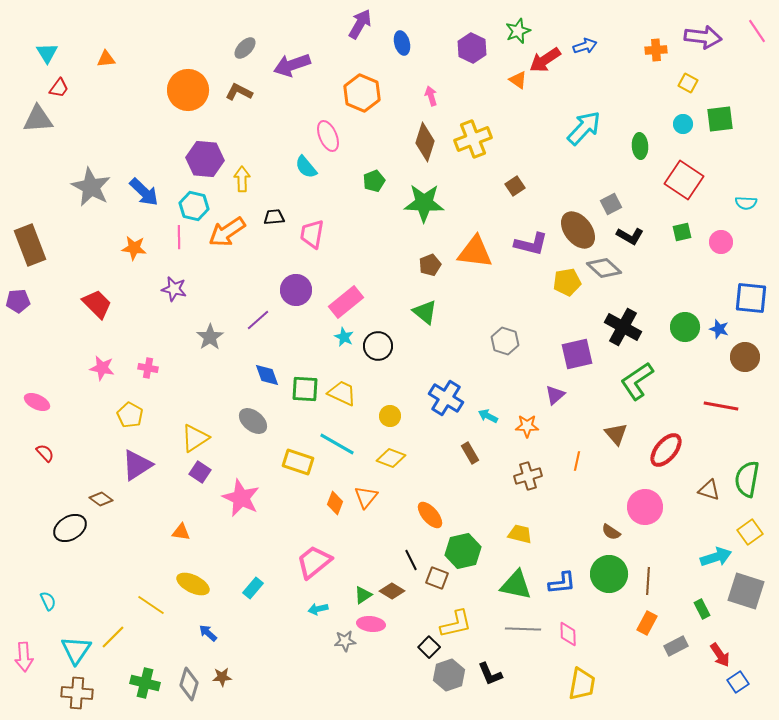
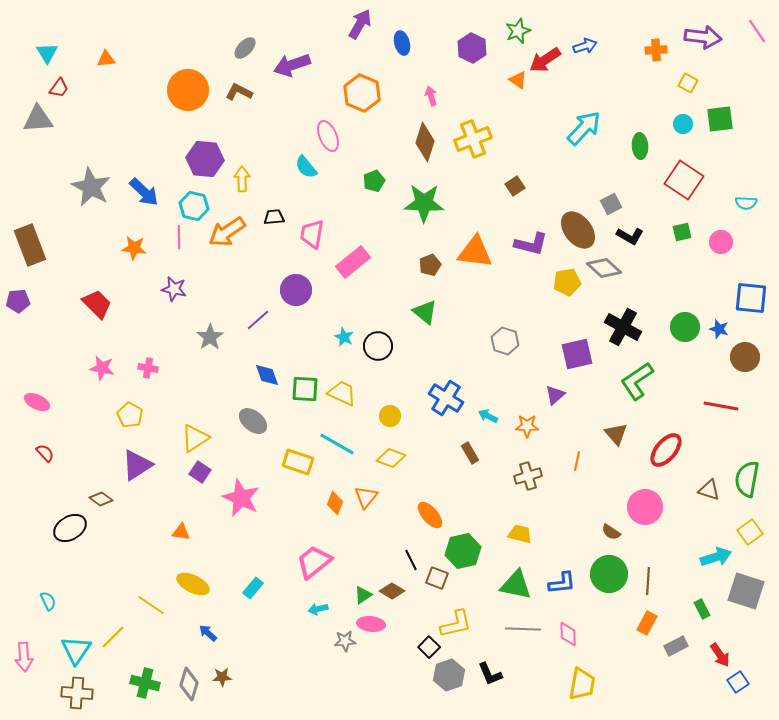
pink rectangle at (346, 302): moved 7 px right, 40 px up
